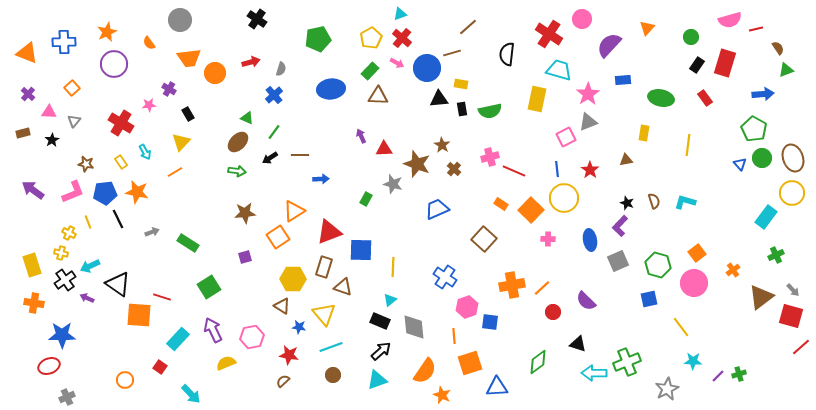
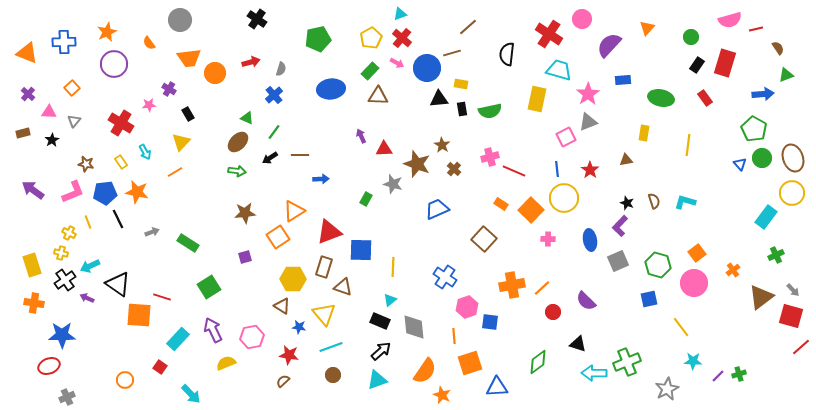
green triangle at (786, 70): moved 5 px down
